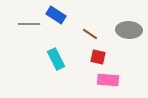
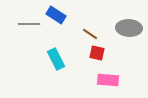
gray ellipse: moved 2 px up
red square: moved 1 px left, 4 px up
